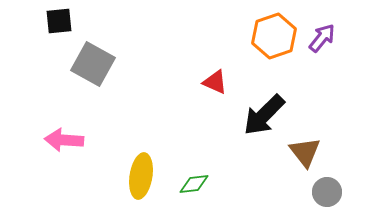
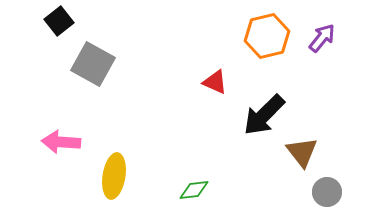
black square: rotated 32 degrees counterclockwise
orange hexagon: moved 7 px left; rotated 6 degrees clockwise
pink arrow: moved 3 px left, 2 px down
brown triangle: moved 3 px left
yellow ellipse: moved 27 px left
green diamond: moved 6 px down
